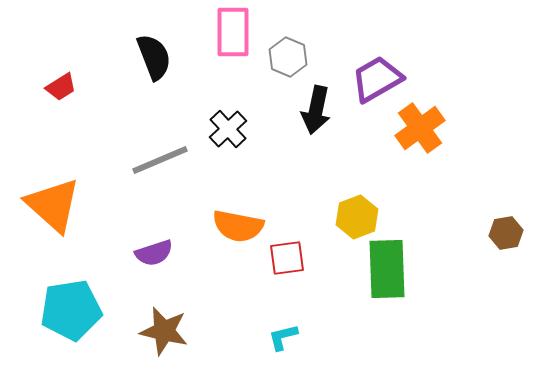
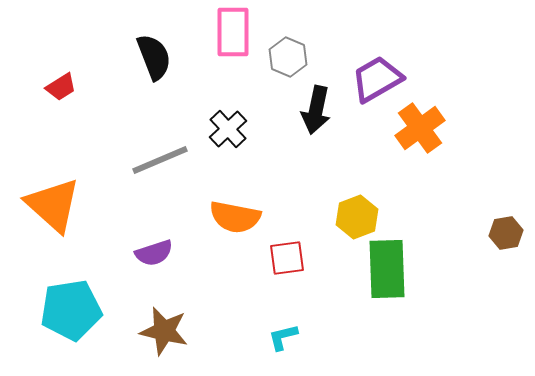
orange semicircle: moved 3 px left, 9 px up
